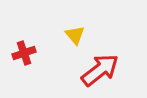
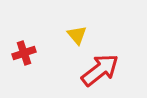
yellow triangle: moved 2 px right
